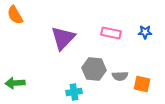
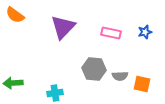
orange semicircle: rotated 24 degrees counterclockwise
blue star: rotated 16 degrees counterclockwise
purple triangle: moved 11 px up
green arrow: moved 2 px left
cyan cross: moved 19 px left, 1 px down
